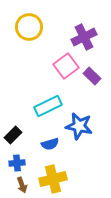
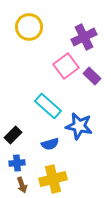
cyan rectangle: rotated 68 degrees clockwise
